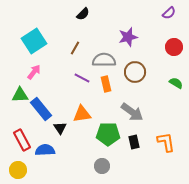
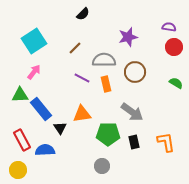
purple semicircle: moved 14 px down; rotated 128 degrees counterclockwise
brown line: rotated 16 degrees clockwise
